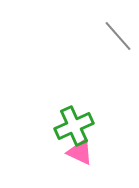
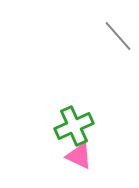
pink triangle: moved 1 px left, 4 px down
